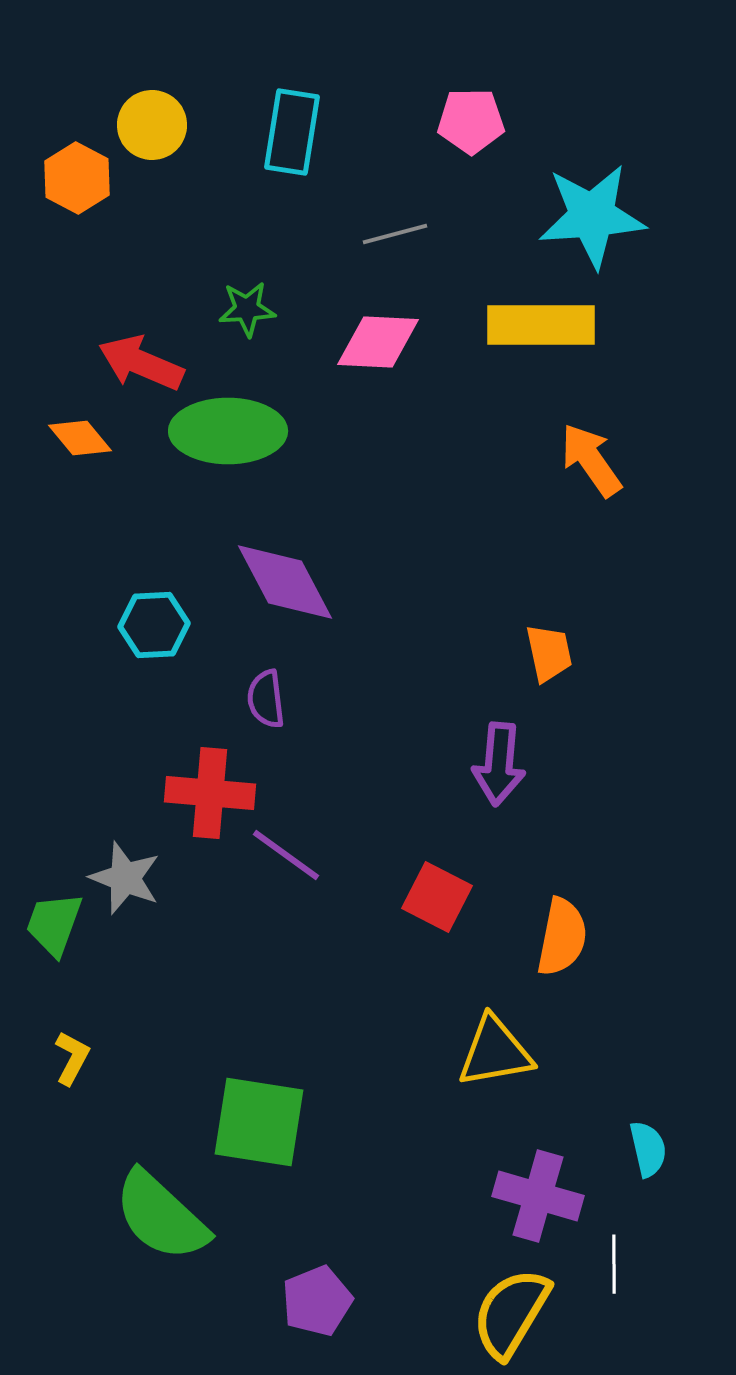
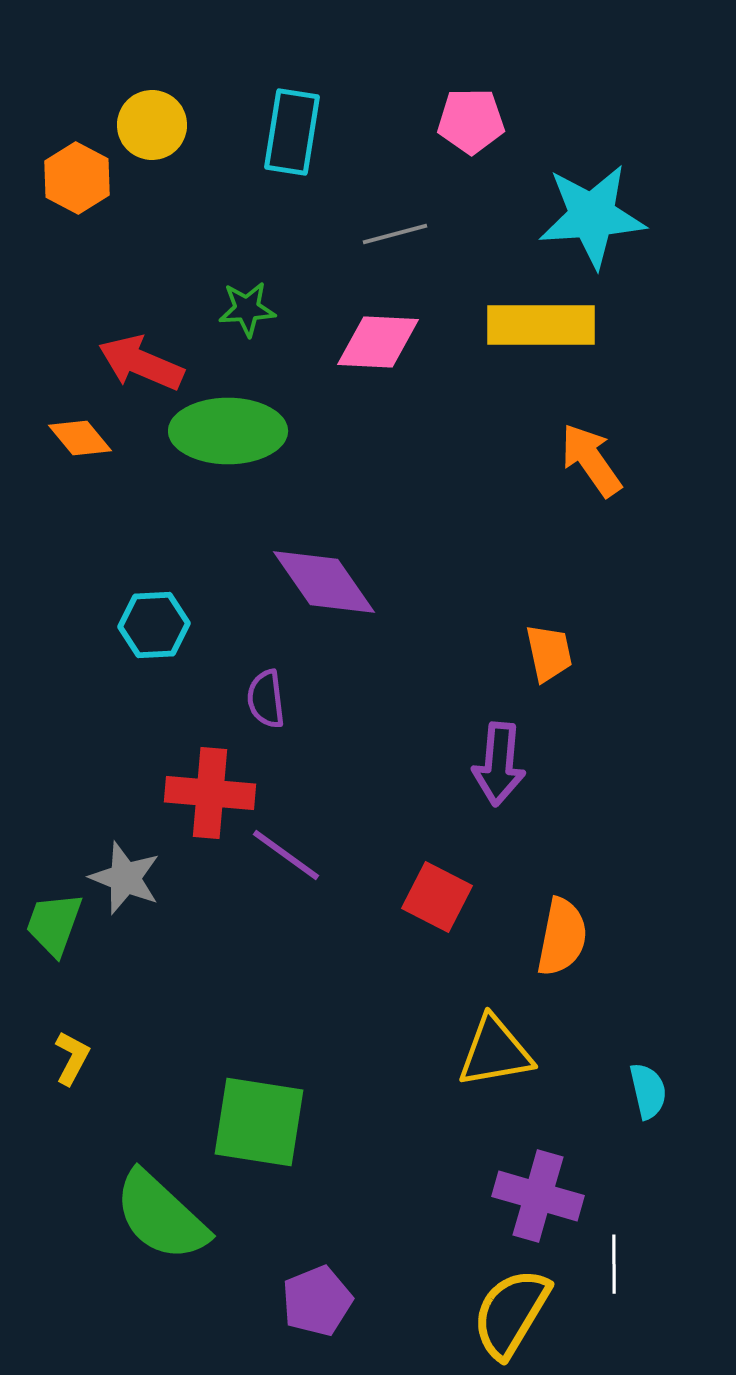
purple diamond: moved 39 px right; rotated 7 degrees counterclockwise
cyan semicircle: moved 58 px up
